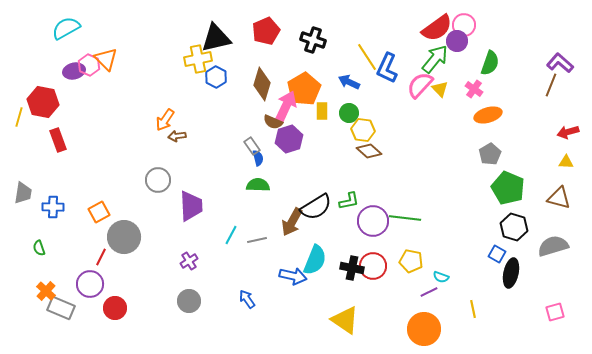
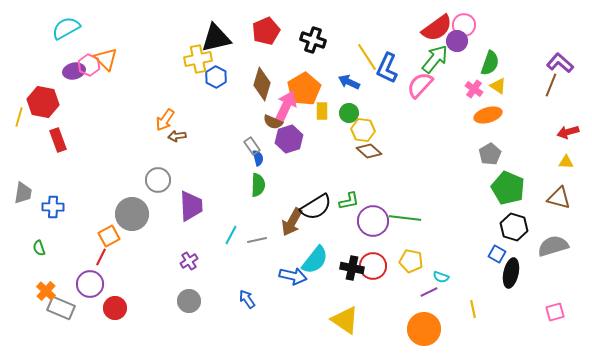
yellow triangle at (440, 89): moved 58 px right, 3 px up; rotated 12 degrees counterclockwise
green semicircle at (258, 185): rotated 90 degrees clockwise
orange square at (99, 212): moved 10 px right, 24 px down
gray circle at (124, 237): moved 8 px right, 23 px up
cyan semicircle at (315, 260): rotated 16 degrees clockwise
